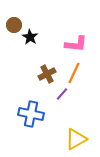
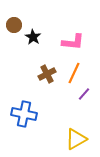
black star: moved 3 px right
pink L-shape: moved 3 px left, 2 px up
purple line: moved 22 px right
blue cross: moved 7 px left
